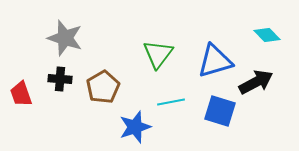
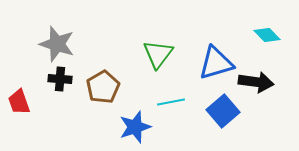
gray star: moved 8 px left, 6 px down
blue triangle: moved 1 px right, 2 px down
black arrow: rotated 36 degrees clockwise
red trapezoid: moved 2 px left, 8 px down
blue square: moved 3 px right; rotated 32 degrees clockwise
